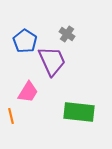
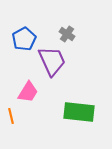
blue pentagon: moved 1 px left, 2 px up; rotated 10 degrees clockwise
